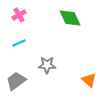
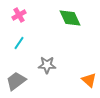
cyan line: rotated 32 degrees counterclockwise
